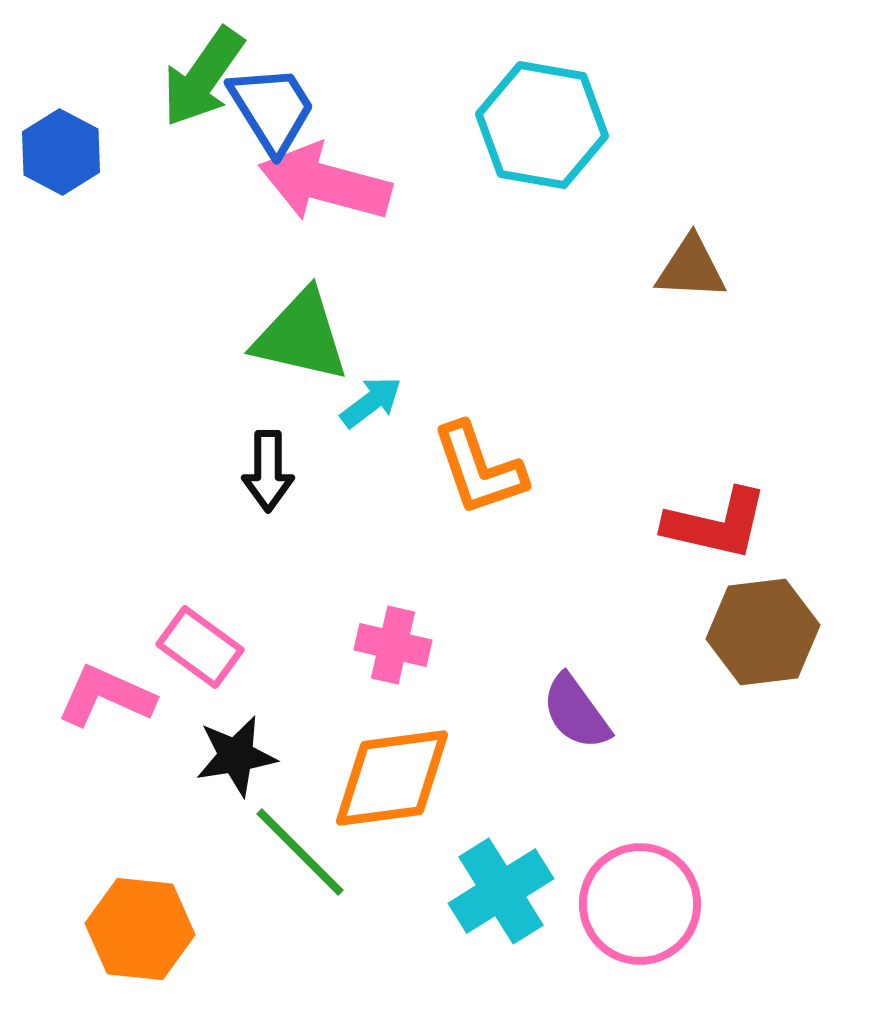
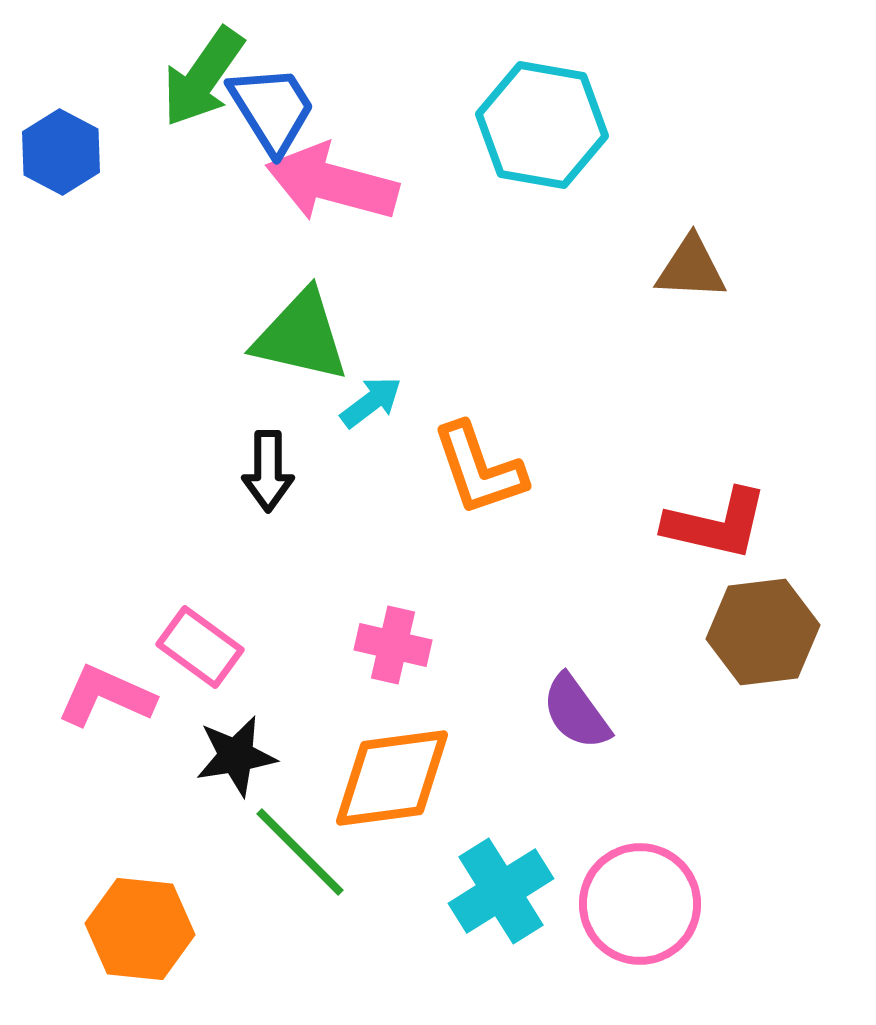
pink arrow: moved 7 px right
